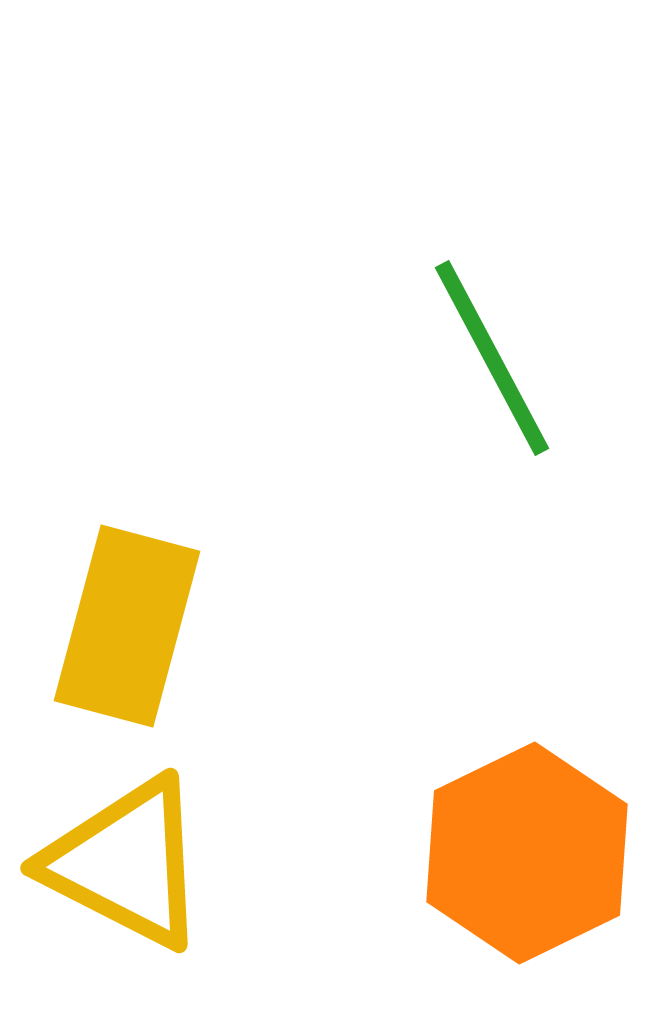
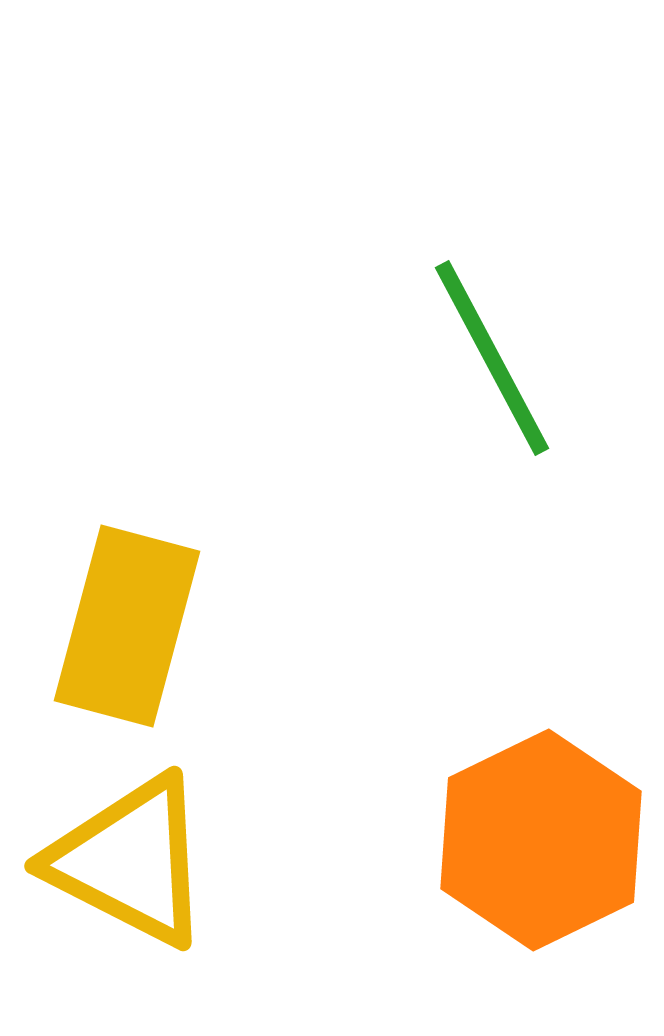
orange hexagon: moved 14 px right, 13 px up
yellow triangle: moved 4 px right, 2 px up
